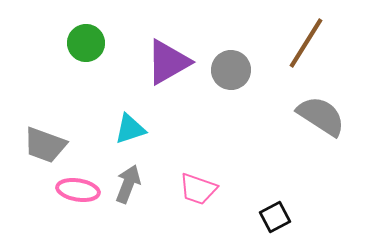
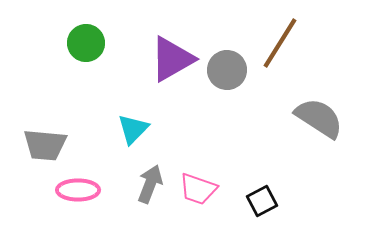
brown line: moved 26 px left
purple triangle: moved 4 px right, 3 px up
gray circle: moved 4 px left
gray semicircle: moved 2 px left, 2 px down
cyan triangle: moved 3 px right; rotated 28 degrees counterclockwise
gray trapezoid: rotated 15 degrees counterclockwise
gray arrow: moved 22 px right
pink ellipse: rotated 9 degrees counterclockwise
black square: moved 13 px left, 16 px up
